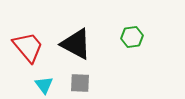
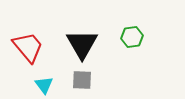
black triangle: moved 6 px right; rotated 32 degrees clockwise
gray square: moved 2 px right, 3 px up
